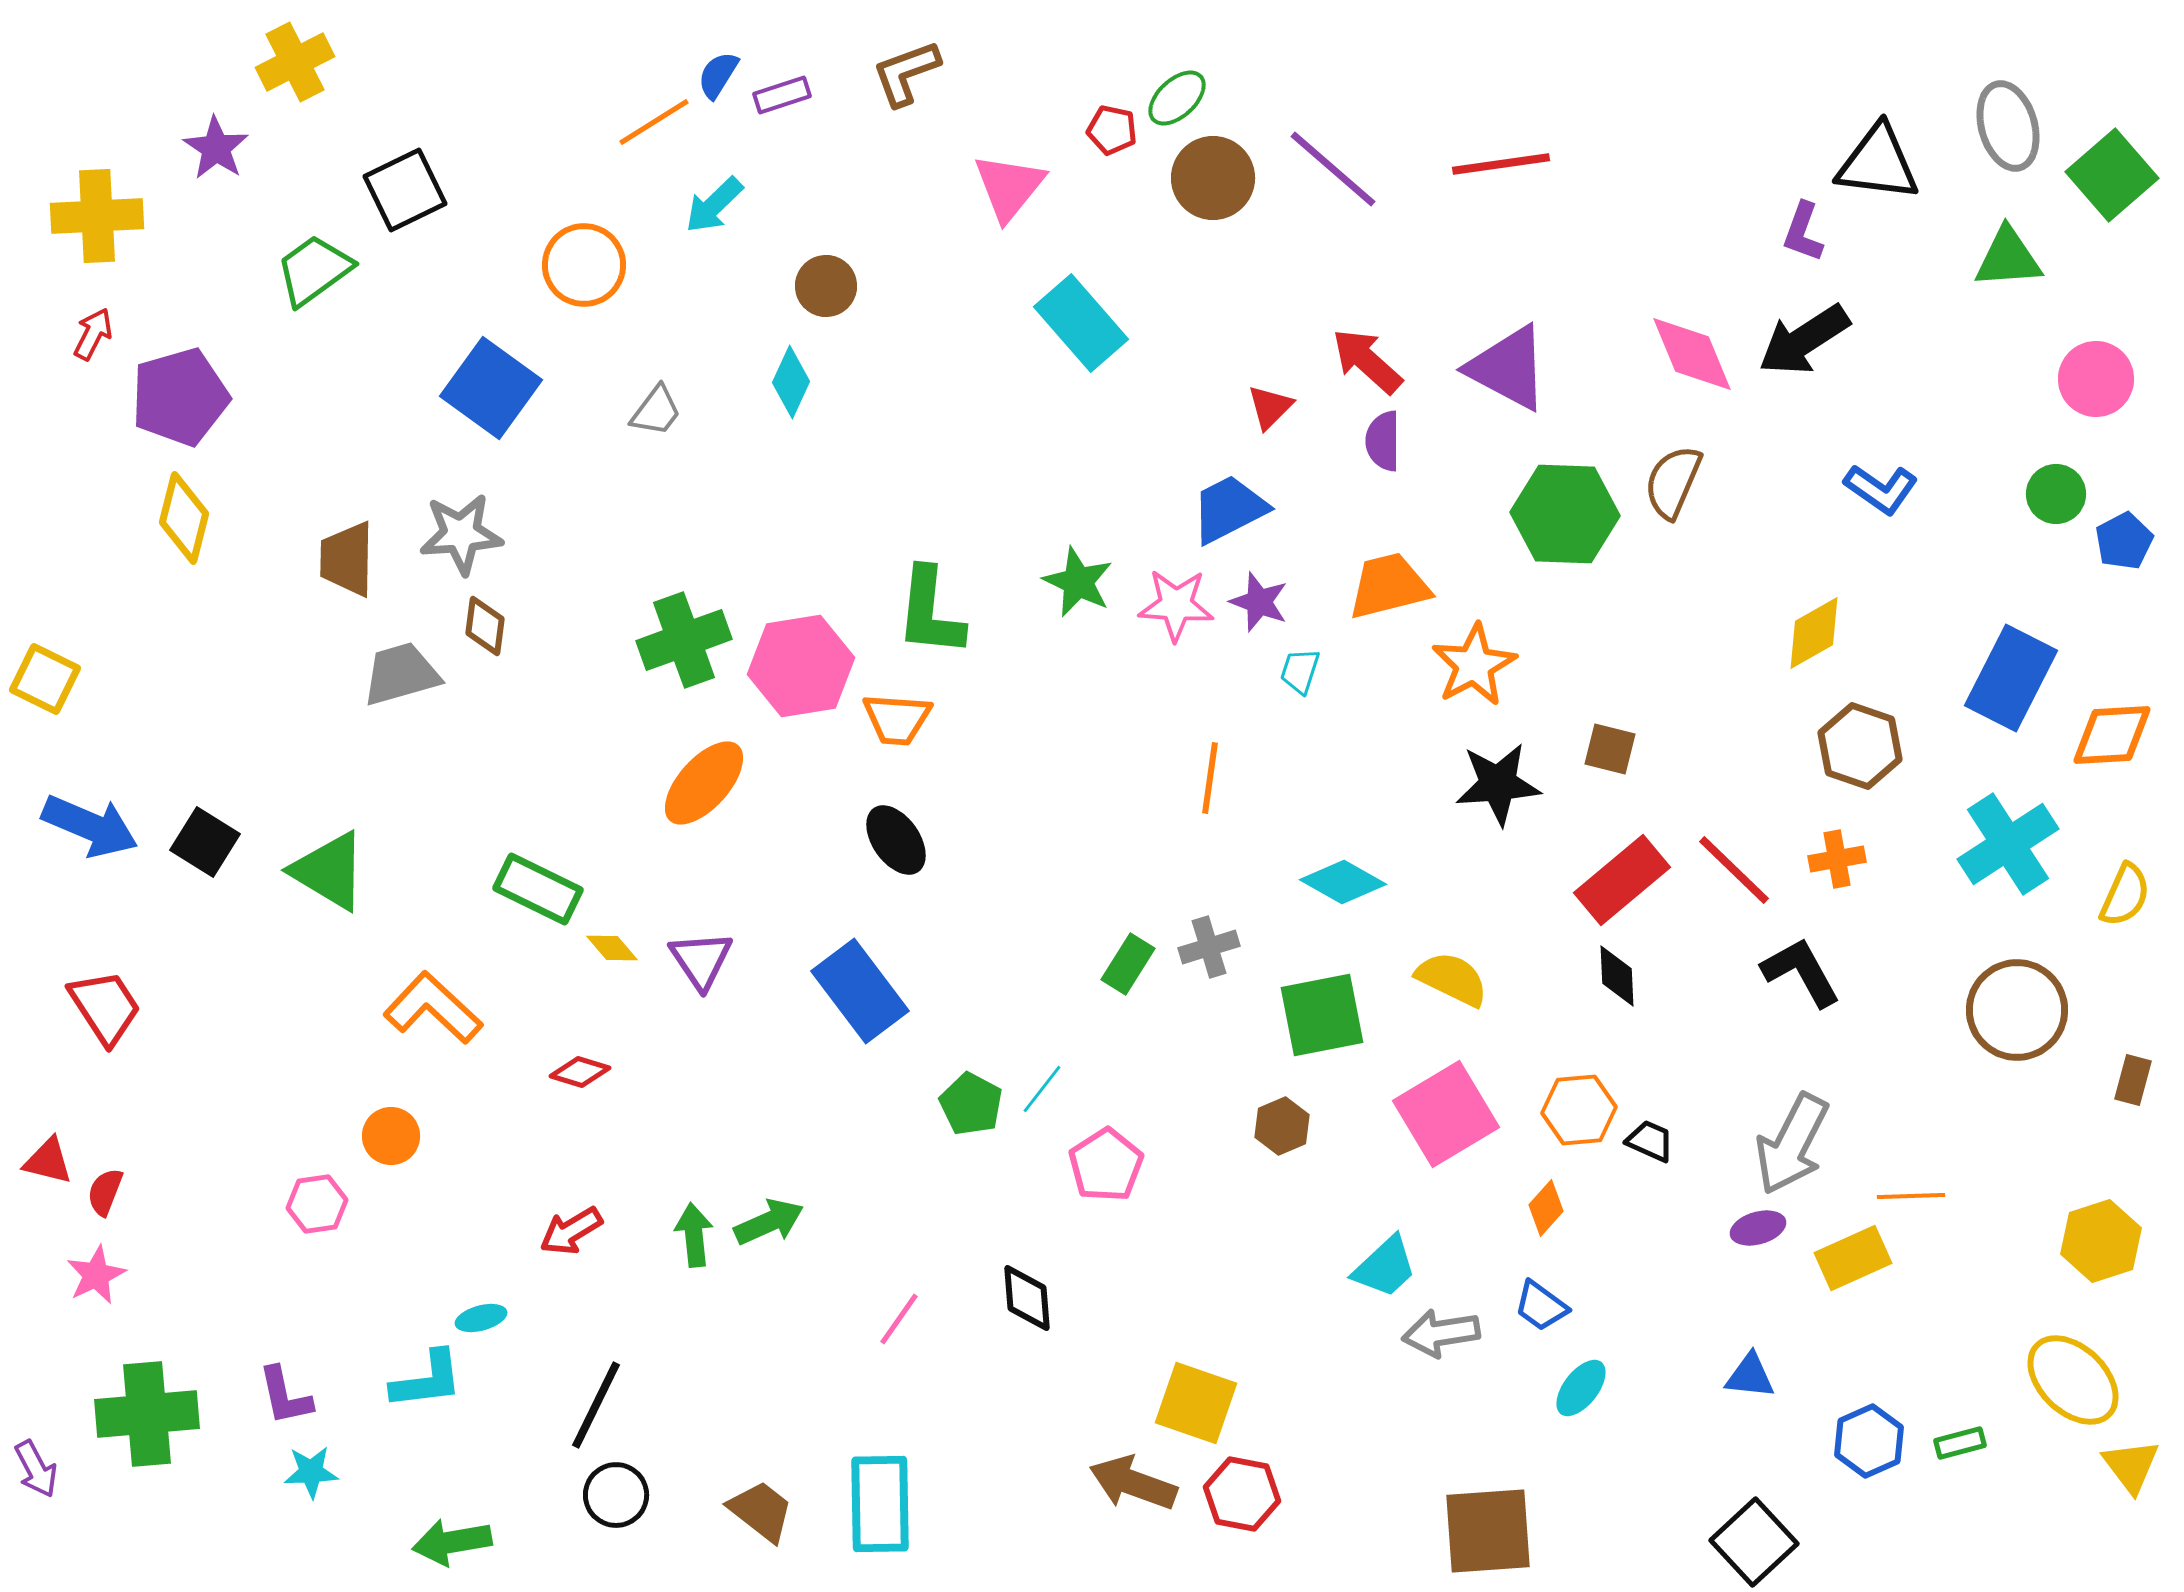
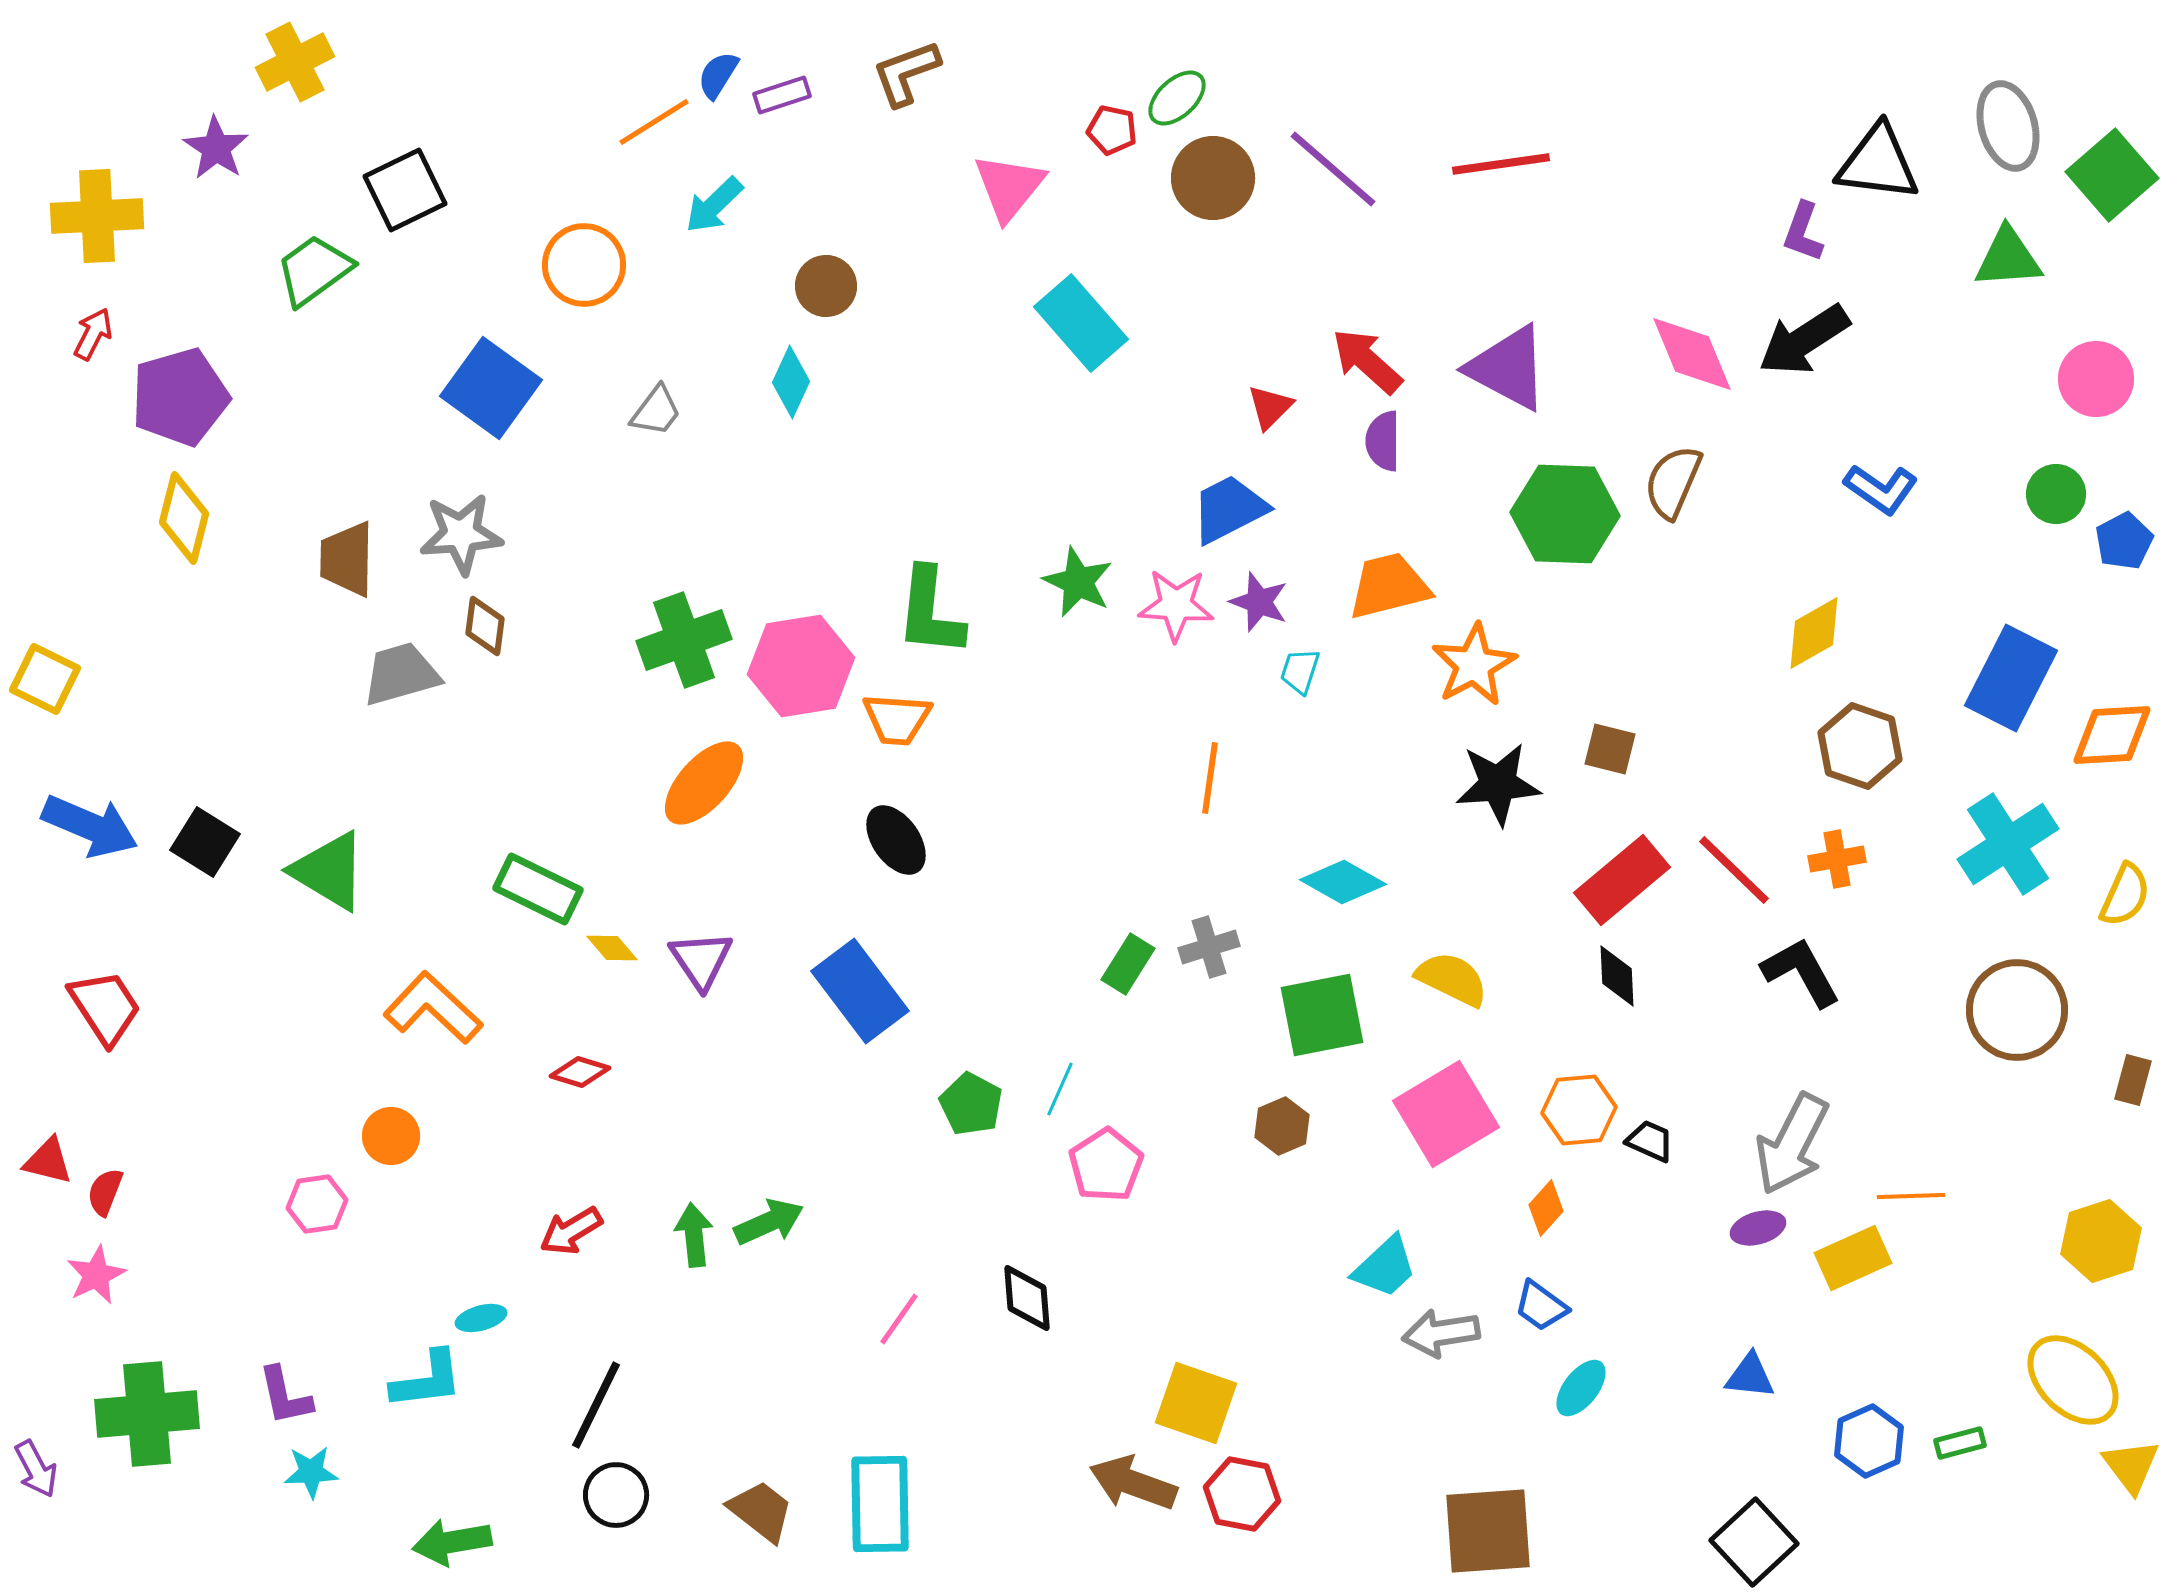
cyan line at (1042, 1089): moved 18 px right; rotated 14 degrees counterclockwise
